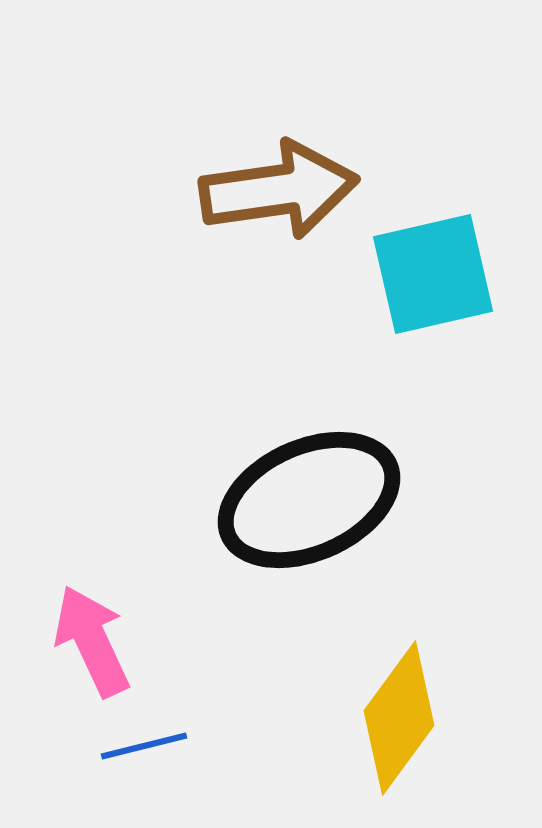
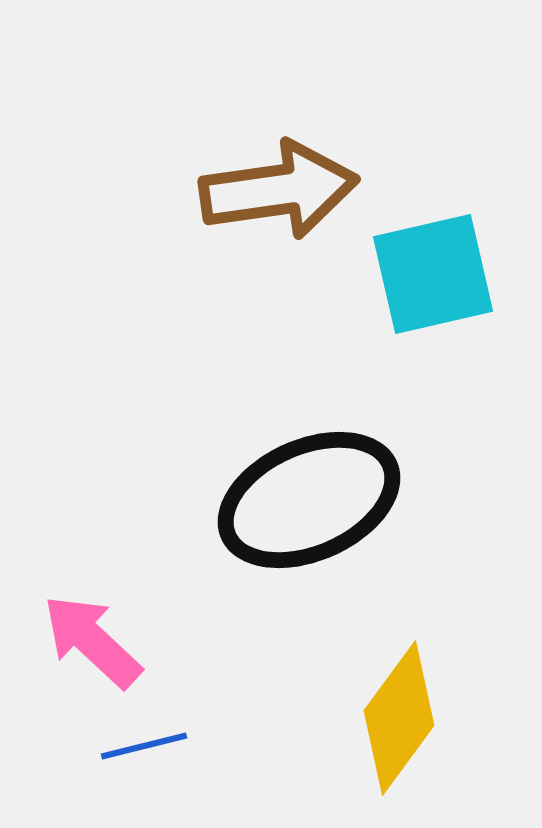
pink arrow: rotated 22 degrees counterclockwise
